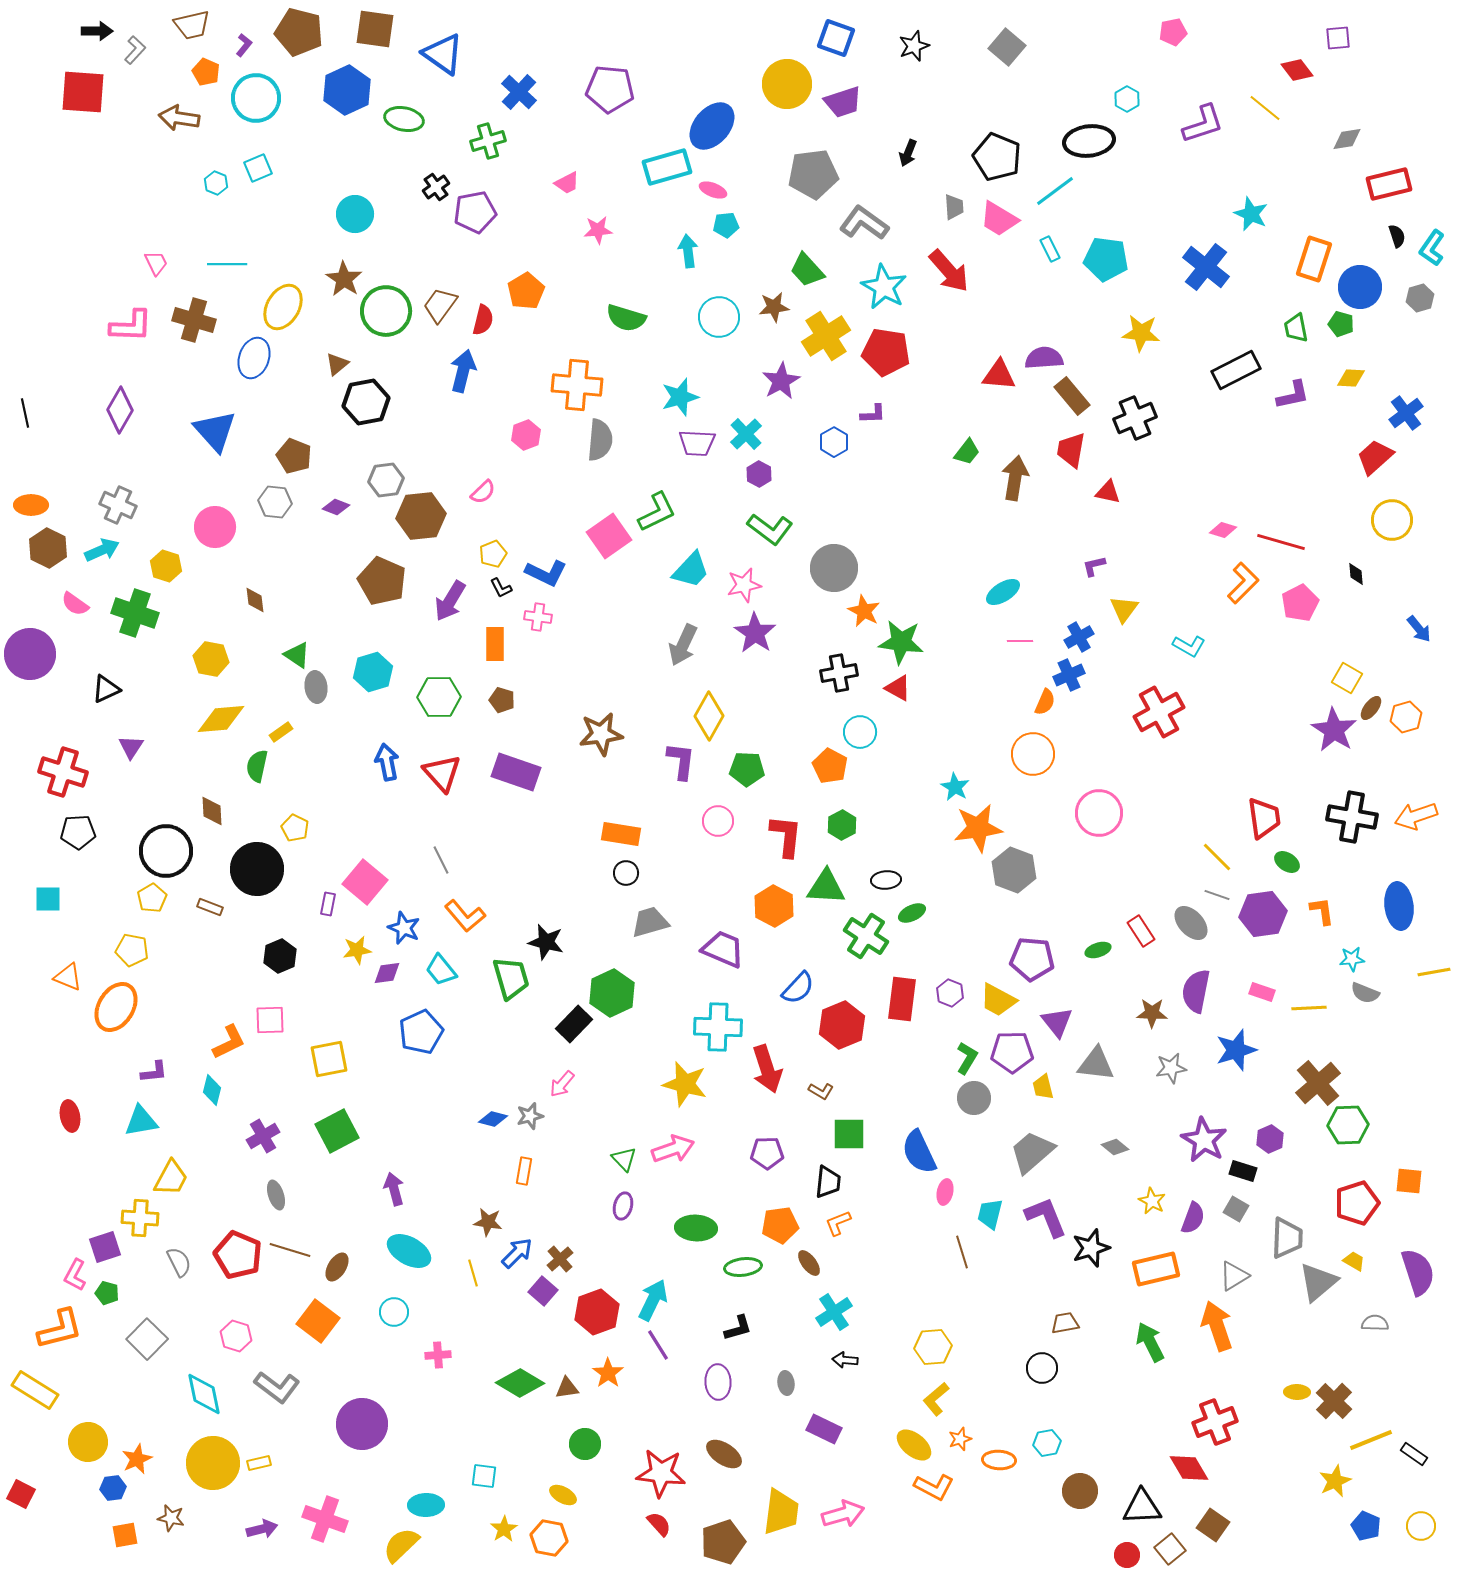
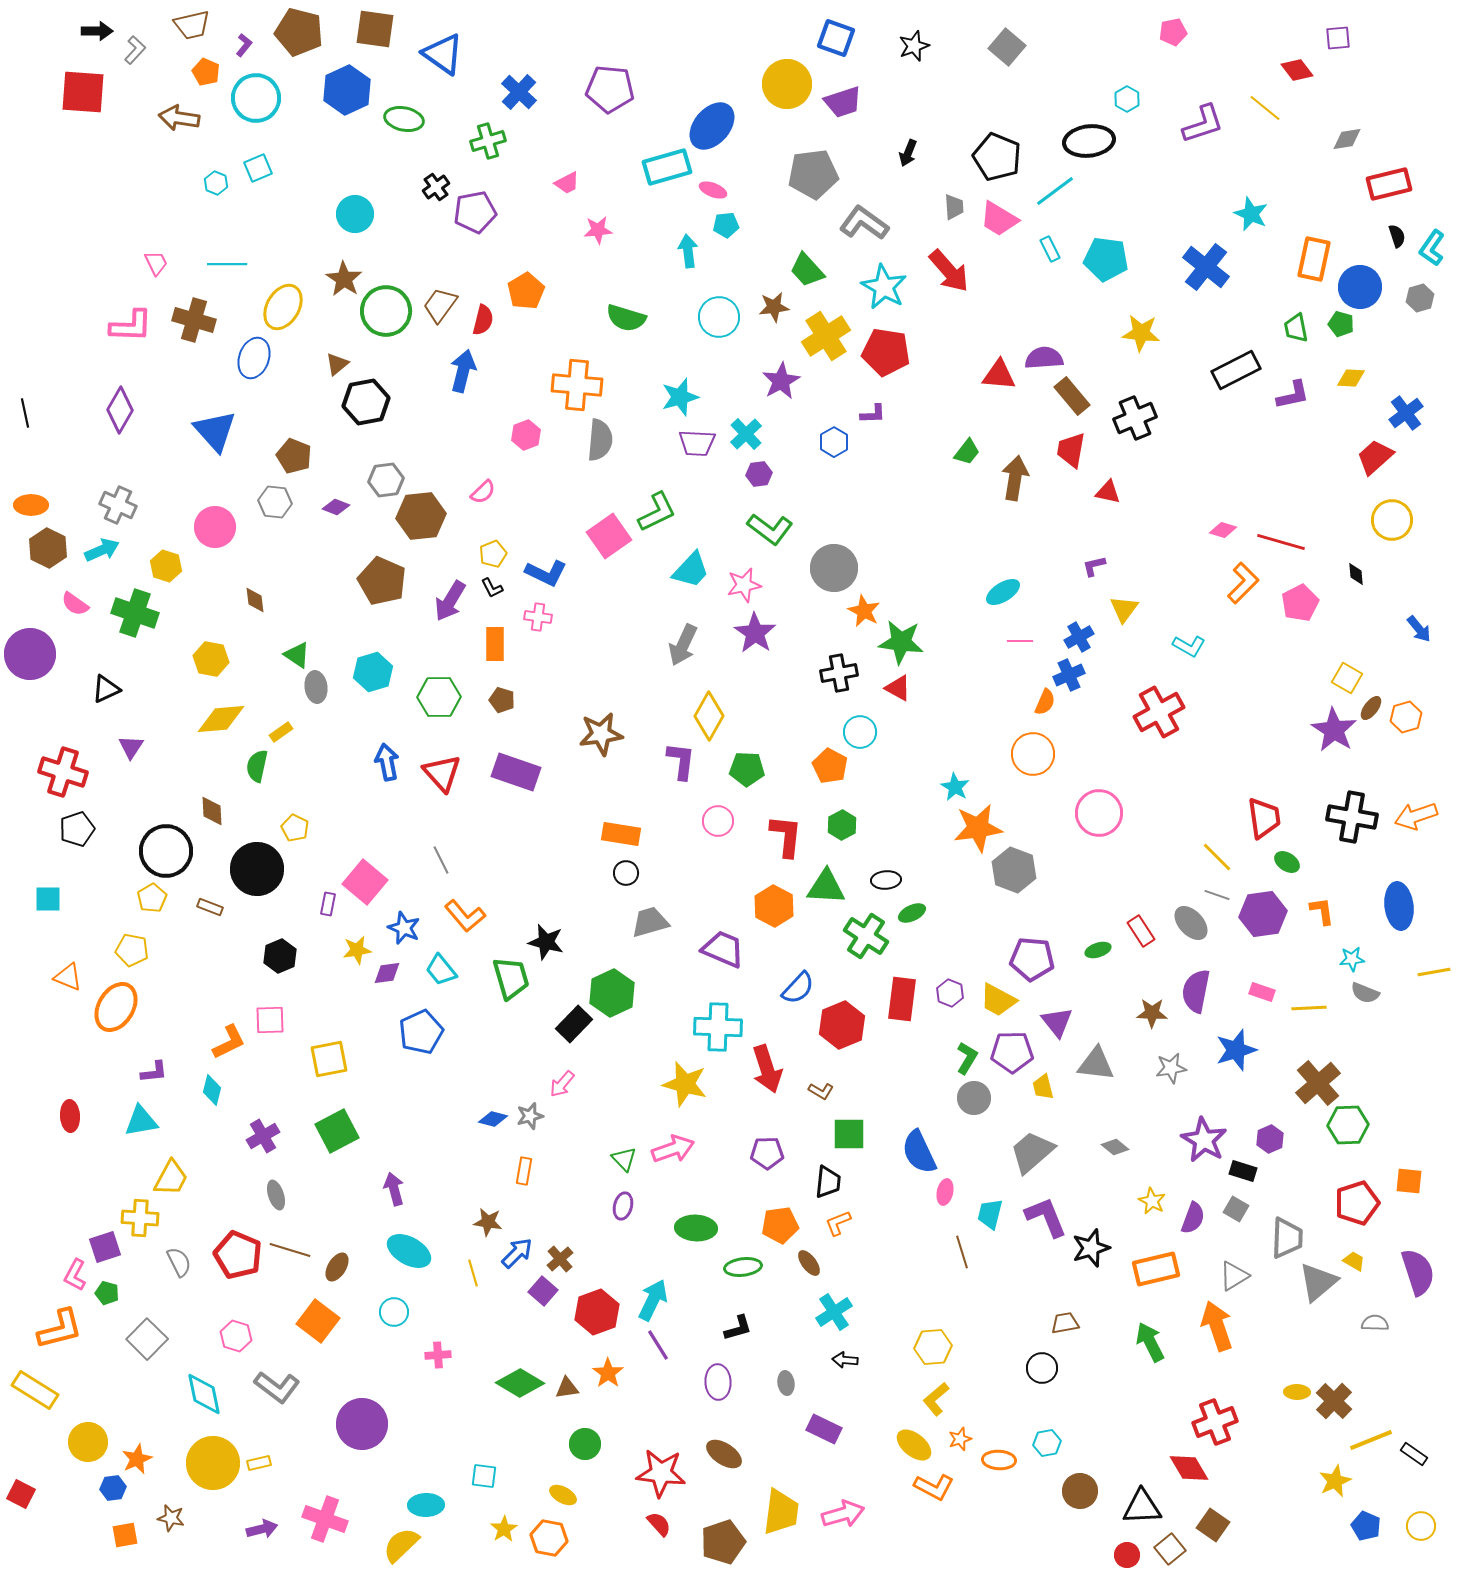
orange rectangle at (1314, 259): rotated 6 degrees counterclockwise
purple hexagon at (759, 474): rotated 25 degrees clockwise
black L-shape at (501, 588): moved 9 px left
black pentagon at (78, 832): moved 1 px left, 3 px up; rotated 16 degrees counterclockwise
red ellipse at (70, 1116): rotated 8 degrees clockwise
